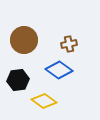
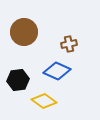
brown circle: moved 8 px up
blue diamond: moved 2 px left, 1 px down; rotated 12 degrees counterclockwise
